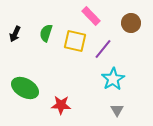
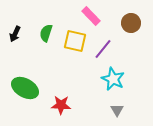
cyan star: rotated 15 degrees counterclockwise
